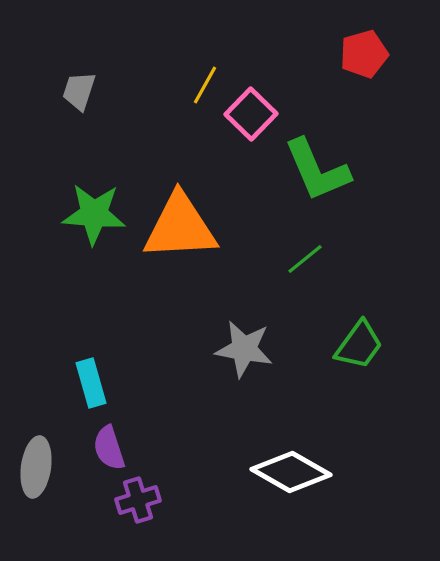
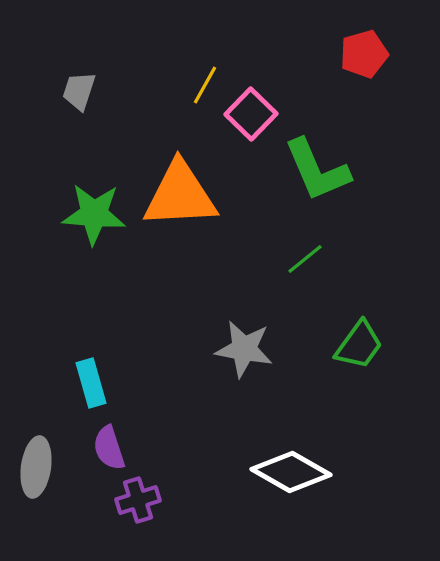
orange triangle: moved 32 px up
